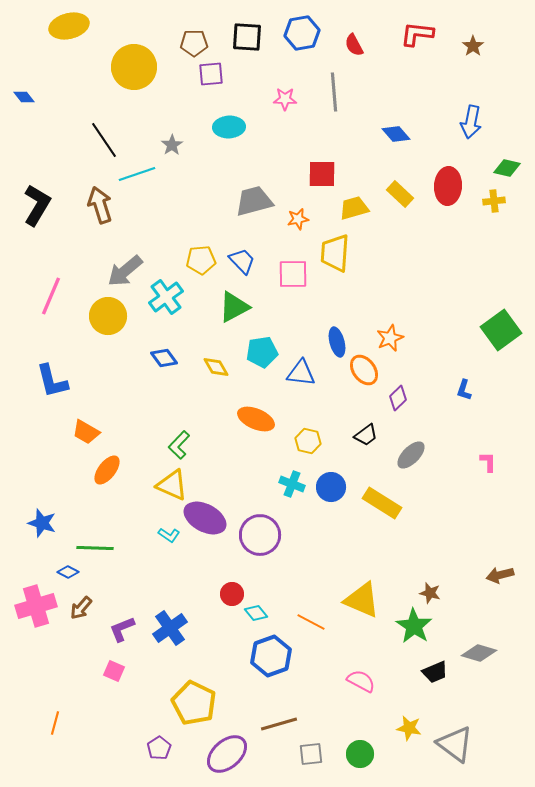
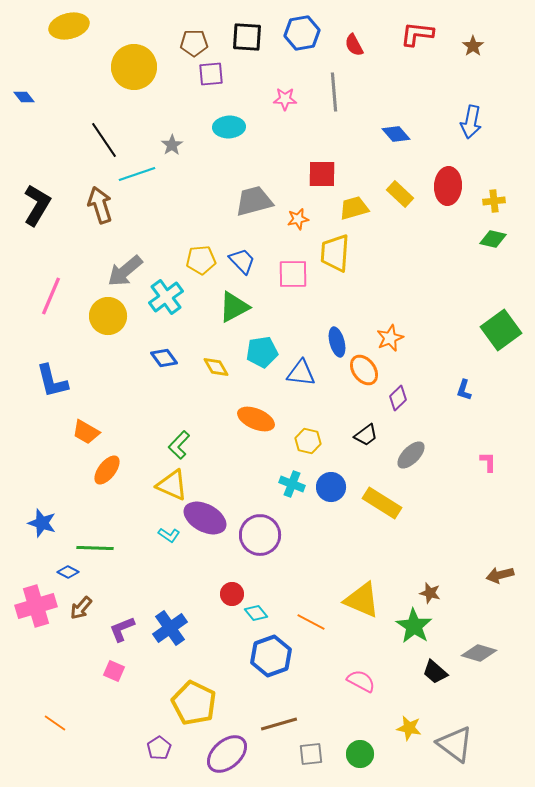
green diamond at (507, 168): moved 14 px left, 71 px down
black trapezoid at (435, 672): rotated 64 degrees clockwise
orange line at (55, 723): rotated 70 degrees counterclockwise
